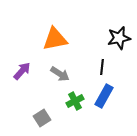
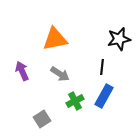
black star: moved 1 px down
purple arrow: rotated 66 degrees counterclockwise
gray square: moved 1 px down
